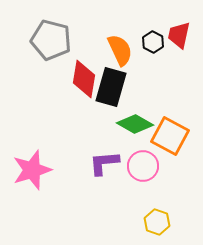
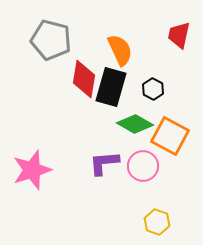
black hexagon: moved 47 px down
